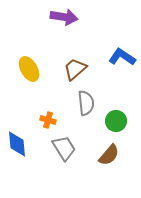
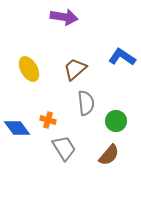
blue diamond: moved 16 px up; rotated 32 degrees counterclockwise
